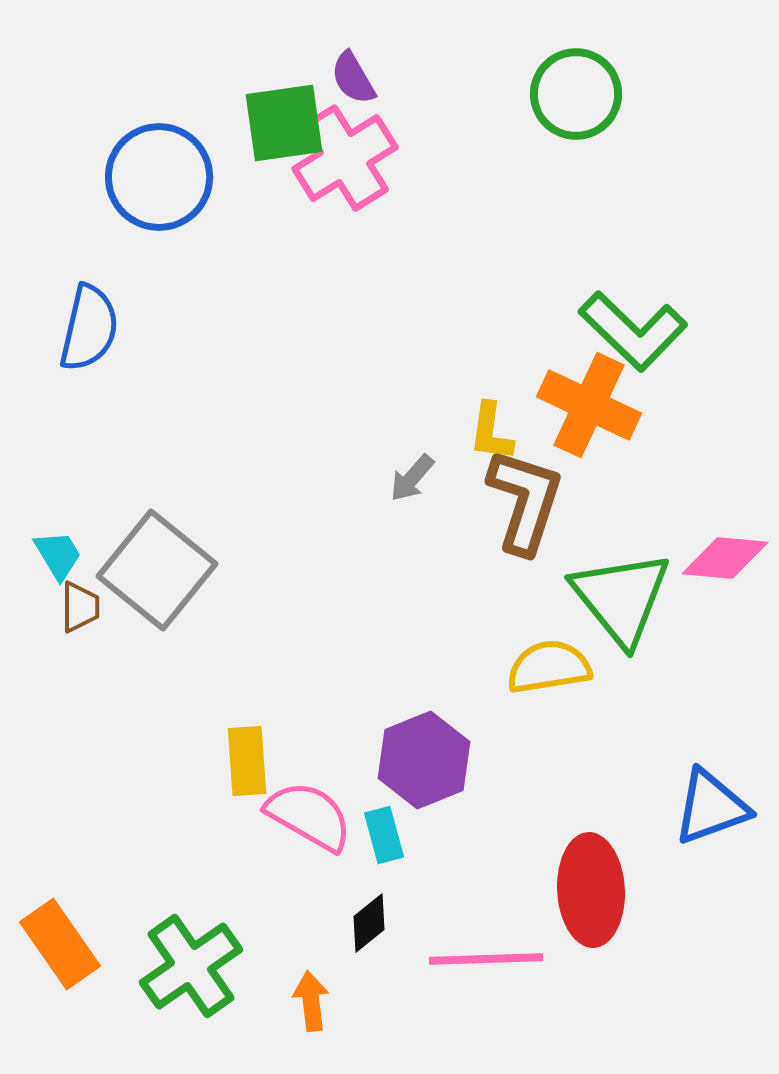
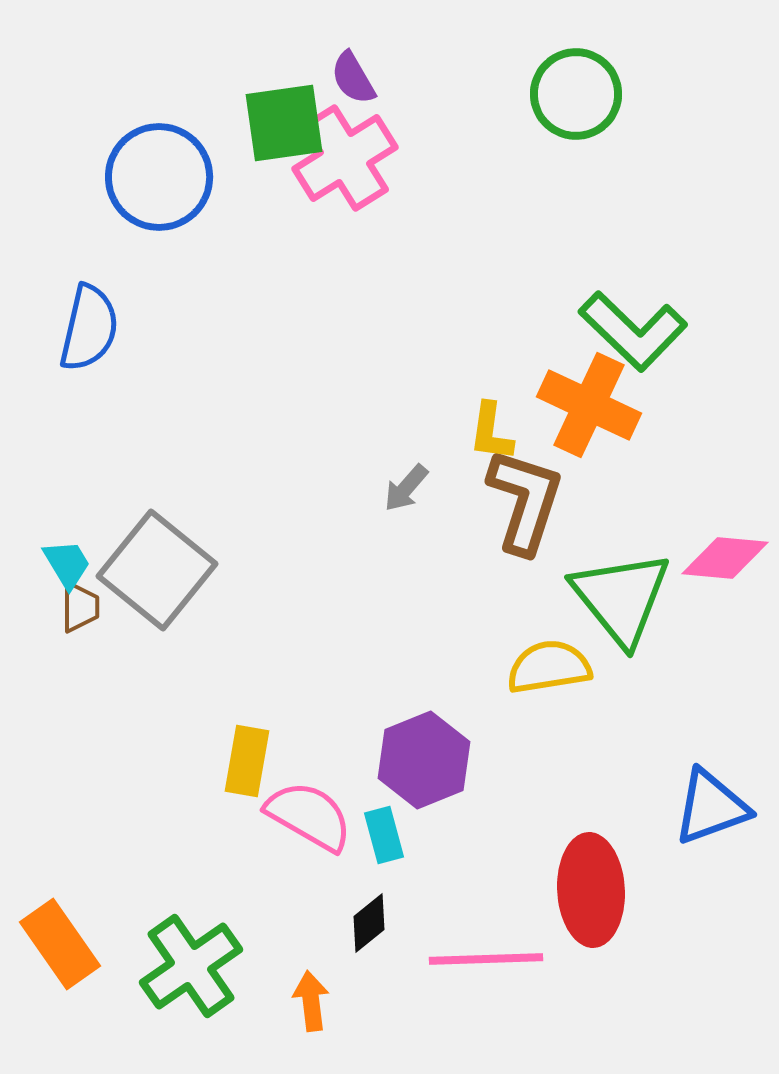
gray arrow: moved 6 px left, 10 px down
cyan trapezoid: moved 9 px right, 9 px down
yellow rectangle: rotated 14 degrees clockwise
